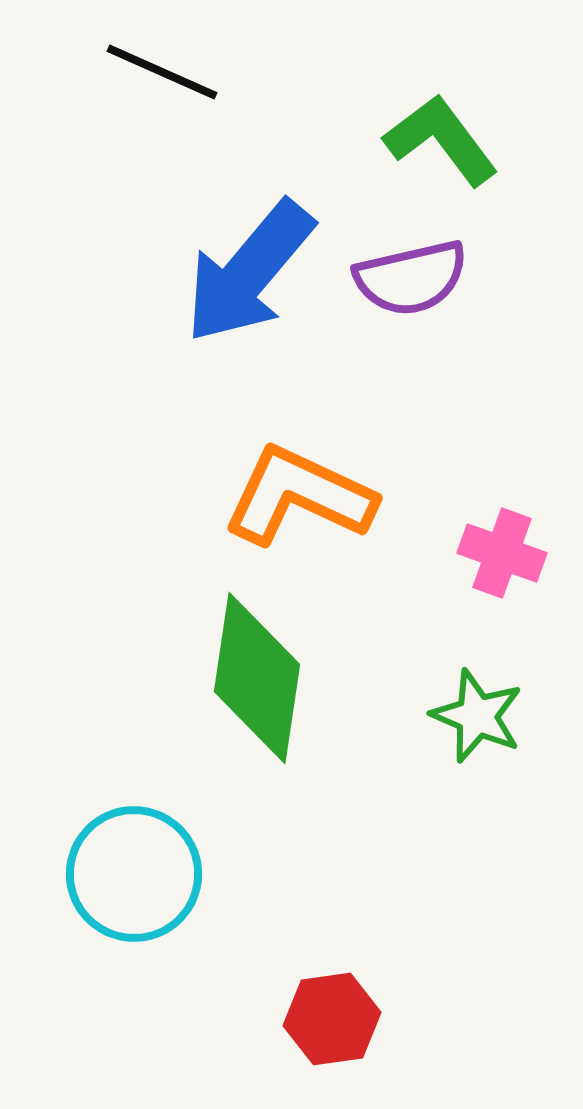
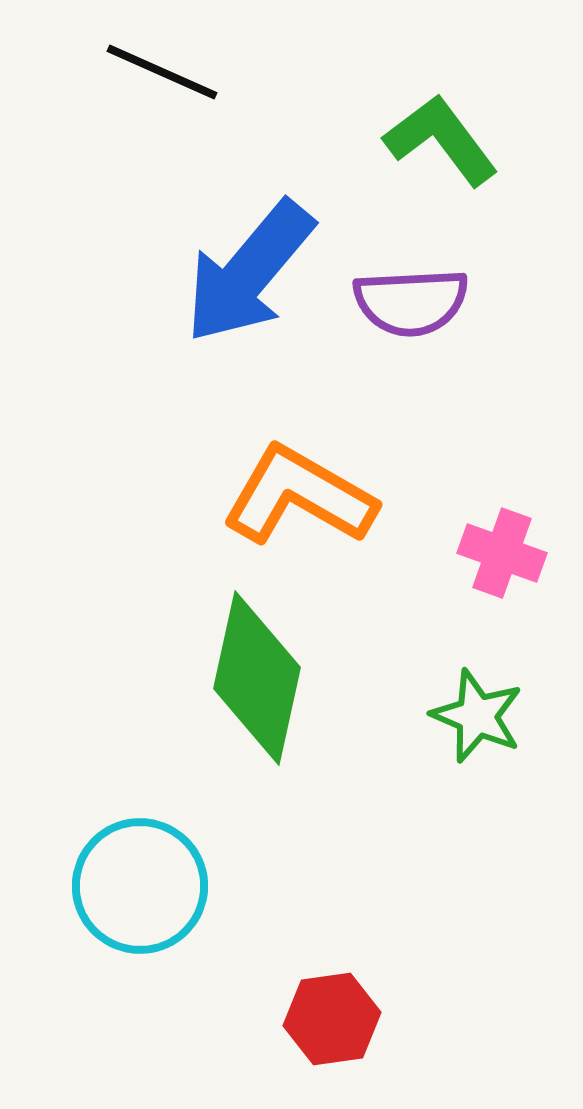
purple semicircle: moved 24 px down; rotated 10 degrees clockwise
orange L-shape: rotated 5 degrees clockwise
green diamond: rotated 4 degrees clockwise
cyan circle: moved 6 px right, 12 px down
